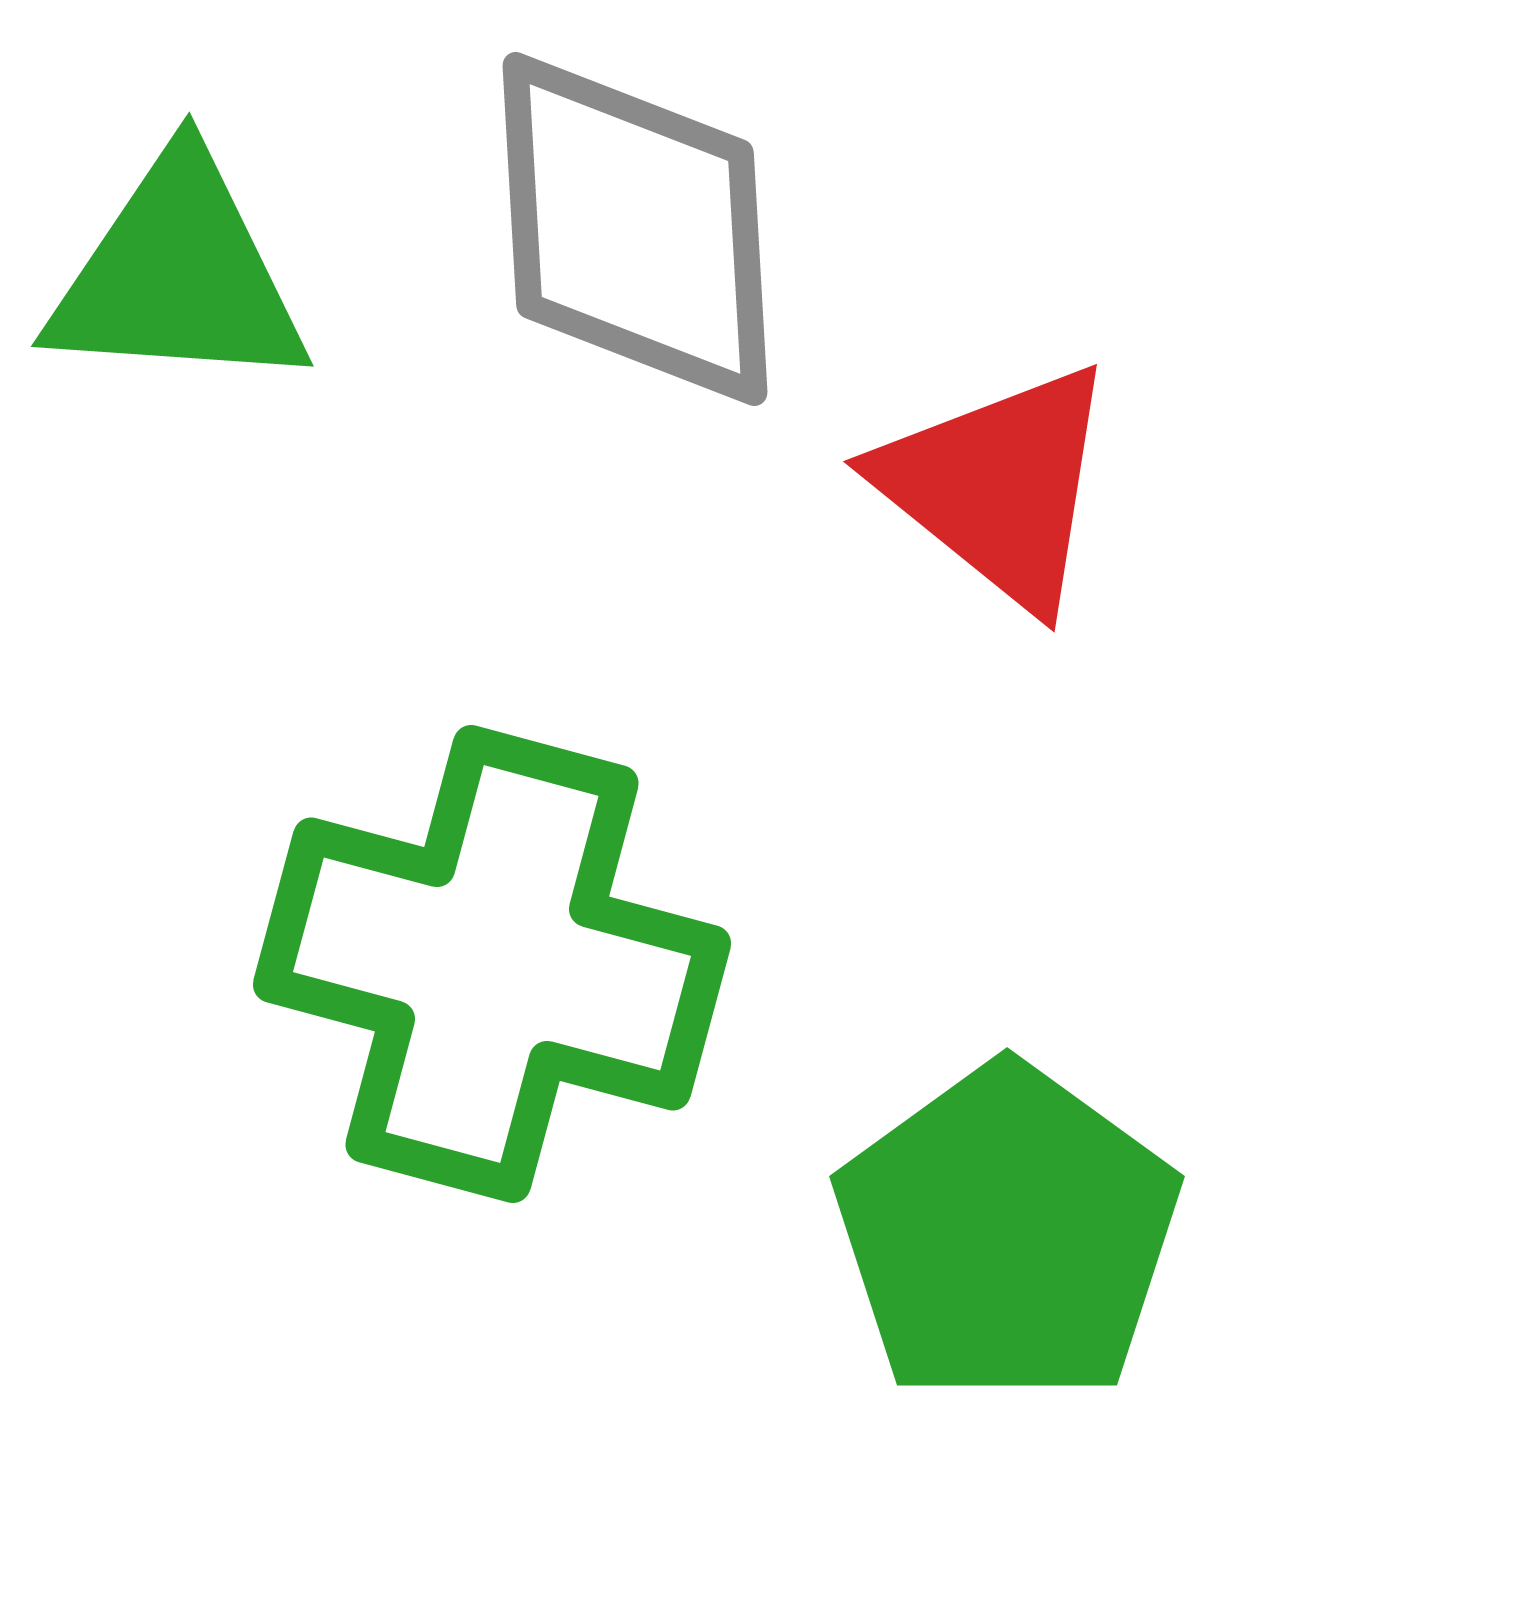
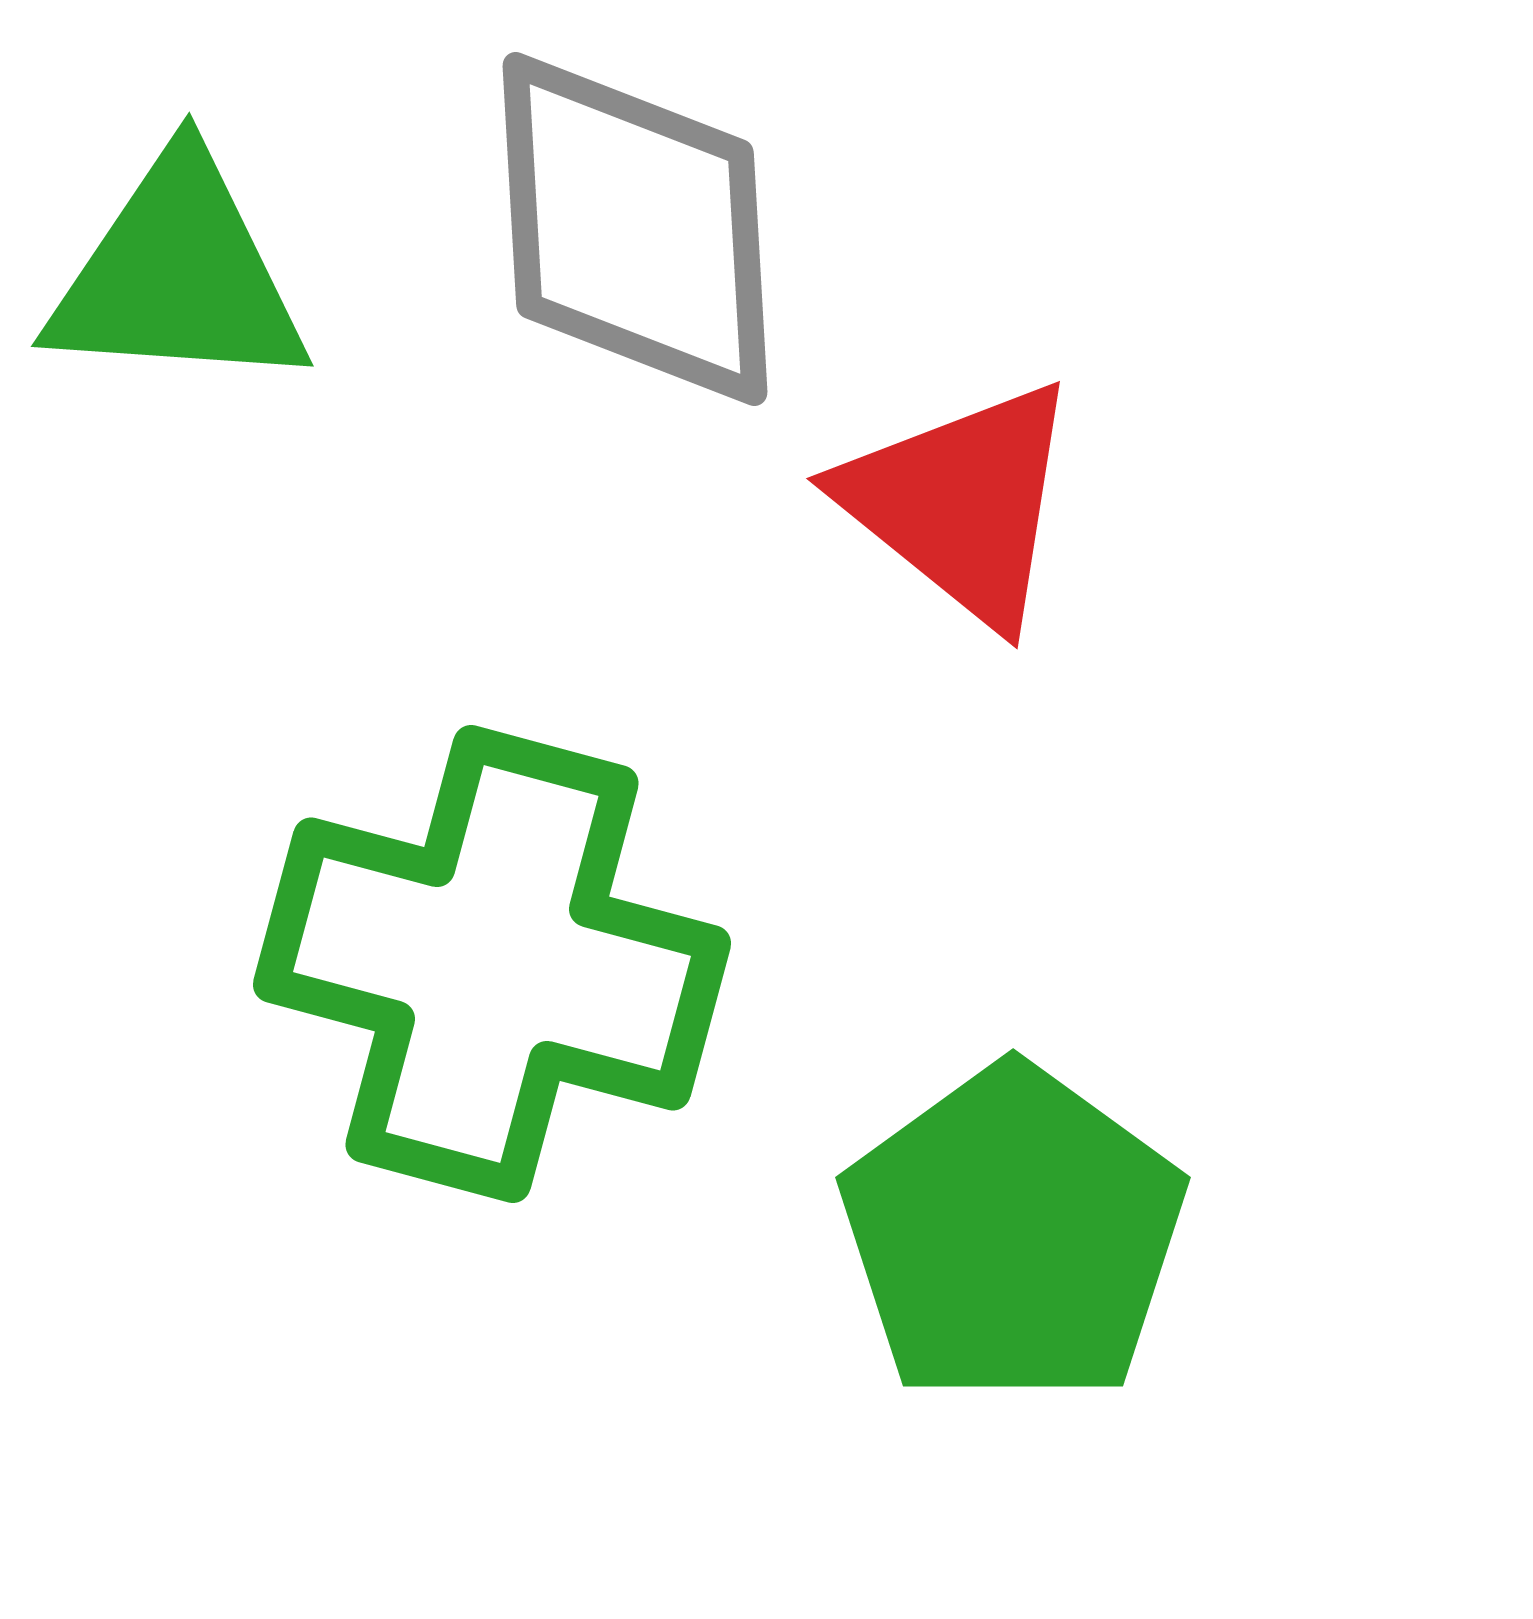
red triangle: moved 37 px left, 17 px down
green pentagon: moved 6 px right, 1 px down
